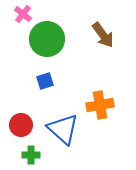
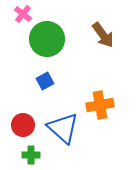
blue square: rotated 12 degrees counterclockwise
red circle: moved 2 px right
blue triangle: moved 1 px up
